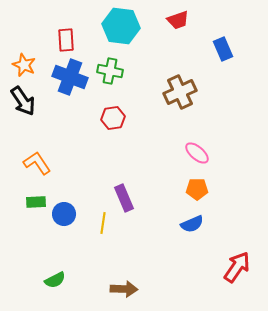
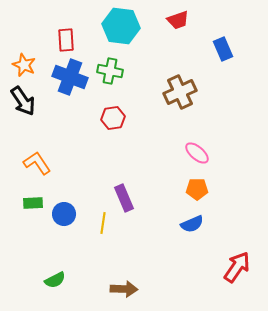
green rectangle: moved 3 px left, 1 px down
